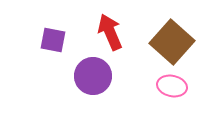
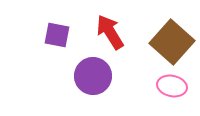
red arrow: rotated 9 degrees counterclockwise
purple square: moved 4 px right, 5 px up
